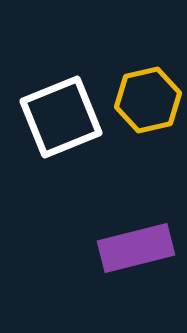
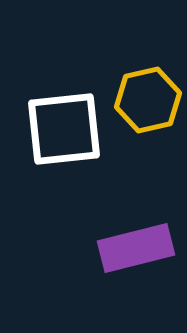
white square: moved 3 px right, 12 px down; rotated 16 degrees clockwise
